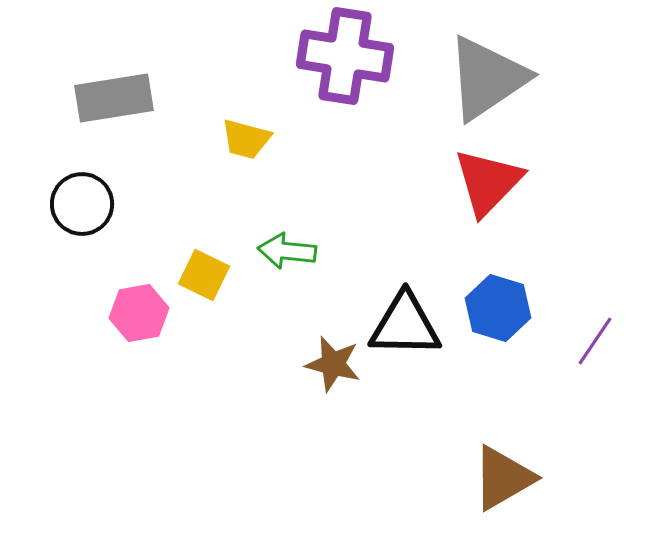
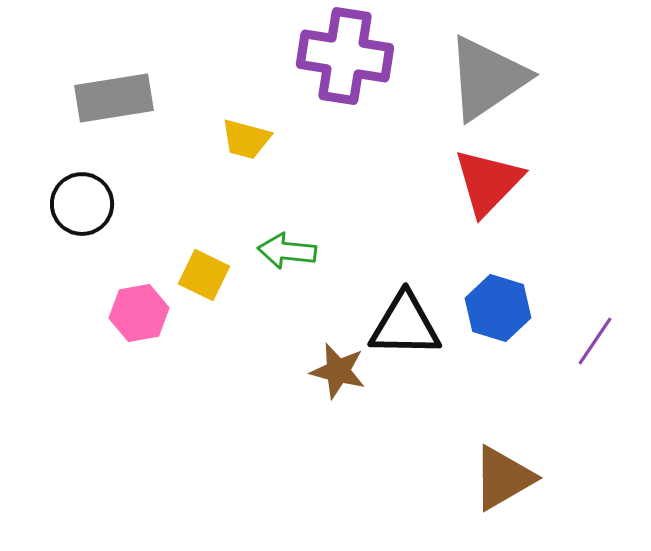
brown star: moved 5 px right, 7 px down
